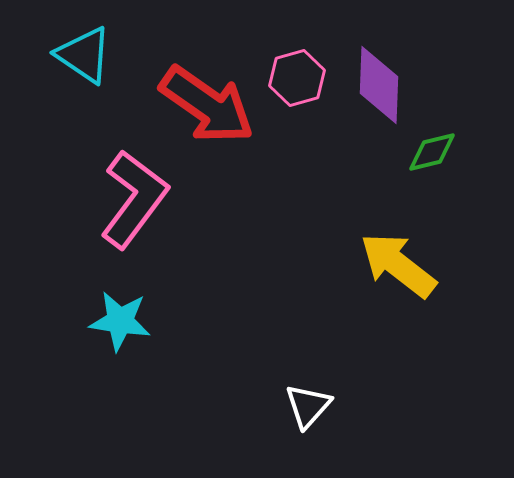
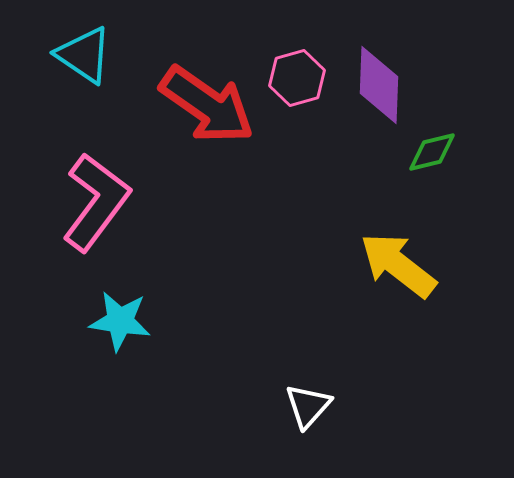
pink L-shape: moved 38 px left, 3 px down
